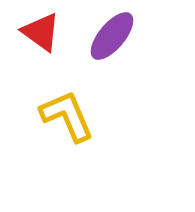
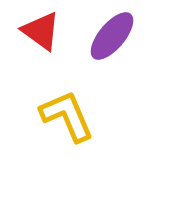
red triangle: moved 1 px up
